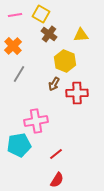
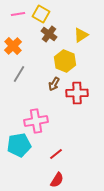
pink line: moved 3 px right, 1 px up
yellow triangle: rotated 28 degrees counterclockwise
